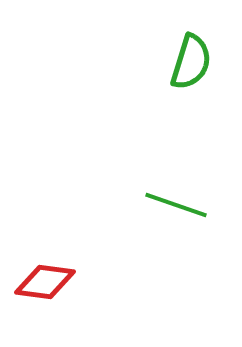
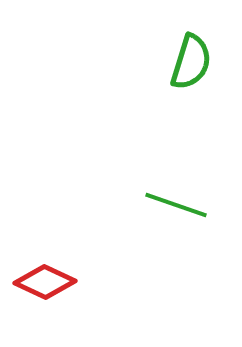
red diamond: rotated 18 degrees clockwise
